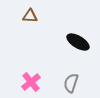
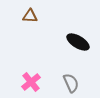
gray semicircle: rotated 138 degrees clockwise
